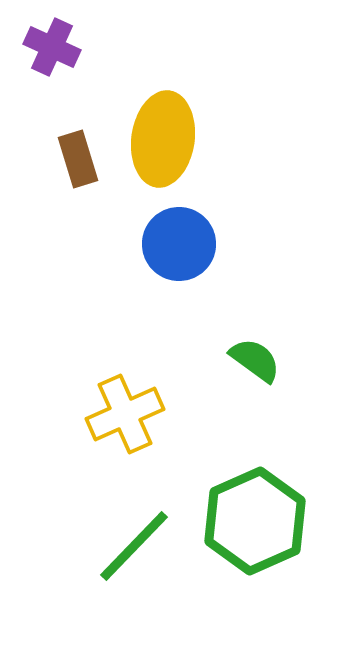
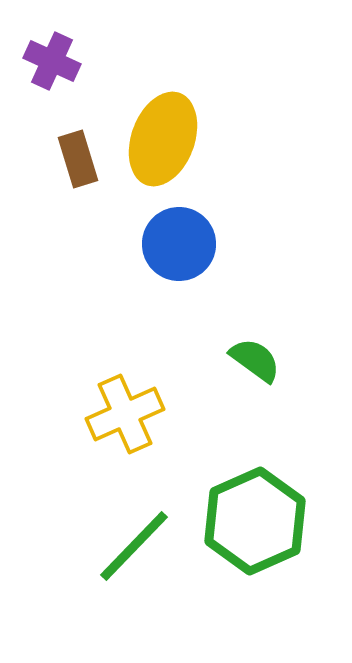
purple cross: moved 14 px down
yellow ellipse: rotated 12 degrees clockwise
